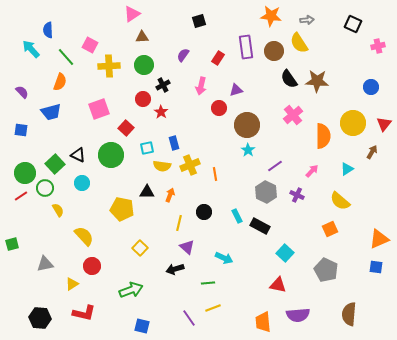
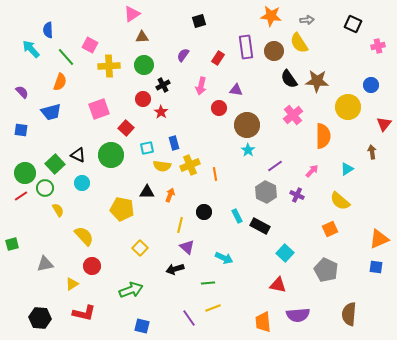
blue circle at (371, 87): moved 2 px up
purple triangle at (236, 90): rotated 24 degrees clockwise
yellow circle at (353, 123): moved 5 px left, 16 px up
brown arrow at (372, 152): rotated 40 degrees counterclockwise
yellow line at (179, 223): moved 1 px right, 2 px down
